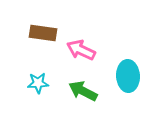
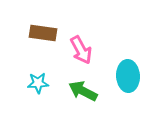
pink arrow: rotated 144 degrees counterclockwise
